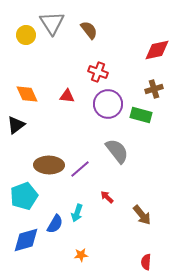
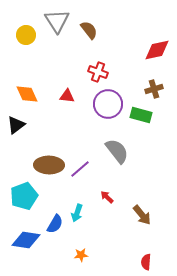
gray triangle: moved 5 px right, 2 px up
blue diamond: rotated 24 degrees clockwise
